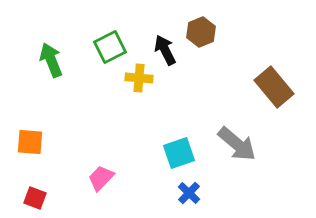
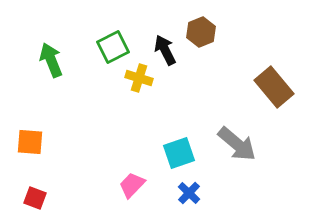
green square: moved 3 px right
yellow cross: rotated 12 degrees clockwise
pink trapezoid: moved 31 px right, 7 px down
